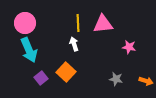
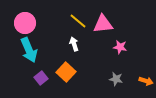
yellow line: moved 2 px up; rotated 48 degrees counterclockwise
pink star: moved 9 px left
